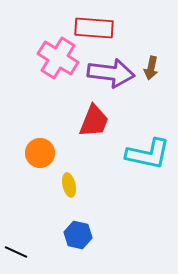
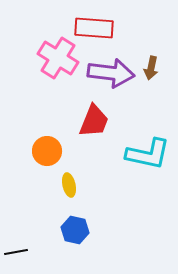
orange circle: moved 7 px right, 2 px up
blue hexagon: moved 3 px left, 5 px up
black line: rotated 35 degrees counterclockwise
